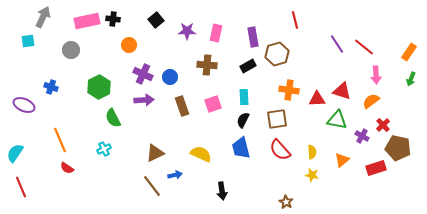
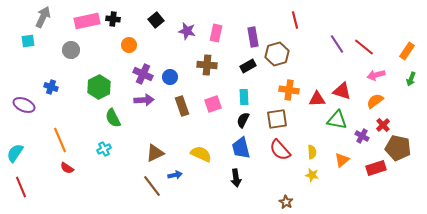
purple star at (187, 31): rotated 12 degrees clockwise
orange rectangle at (409, 52): moved 2 px left, 1 px up
pink arrow at (376, 75): rotated 78 degrees clockwise
orange semicircle at (371, 101): moved 4 px right
black arrow at (222, 191): moved 14 px right, 13 px up
